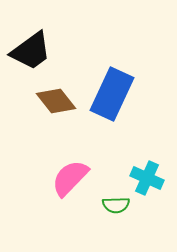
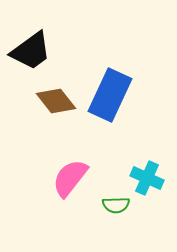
blue rectangle: moved 2 px left, 1 px down
pink semicircle: rotated 6 degrees counterclockwise
